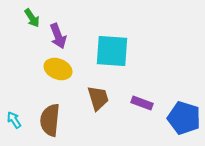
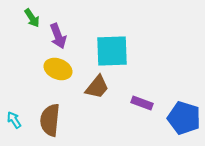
cyan square: rotated 6 degrees counterclockwise
brown trapezoid: moved 1 px left, 11 px up; rotated 56 degrees clockwise
